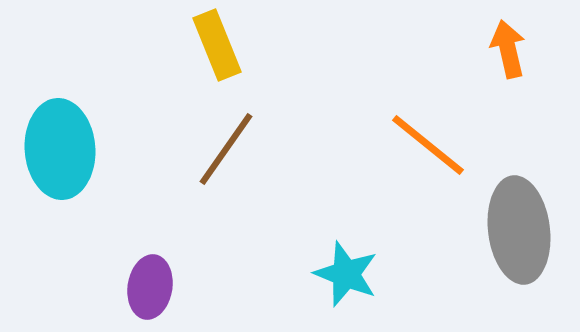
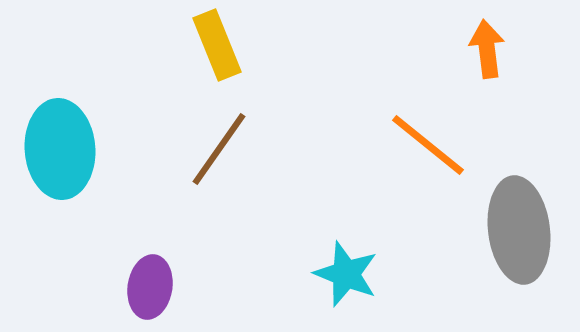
orange arrow: moved 21 px left; rotated 6 degrees clockwise
brown line: moved 7 px left
